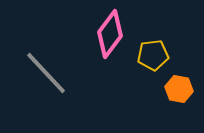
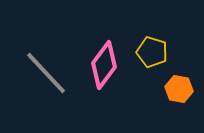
pink diamond: moved 6 px left, 31 px down
yellow pentagon: moved 1 px left, 3 px up; rotated 24 degrees clockwise
